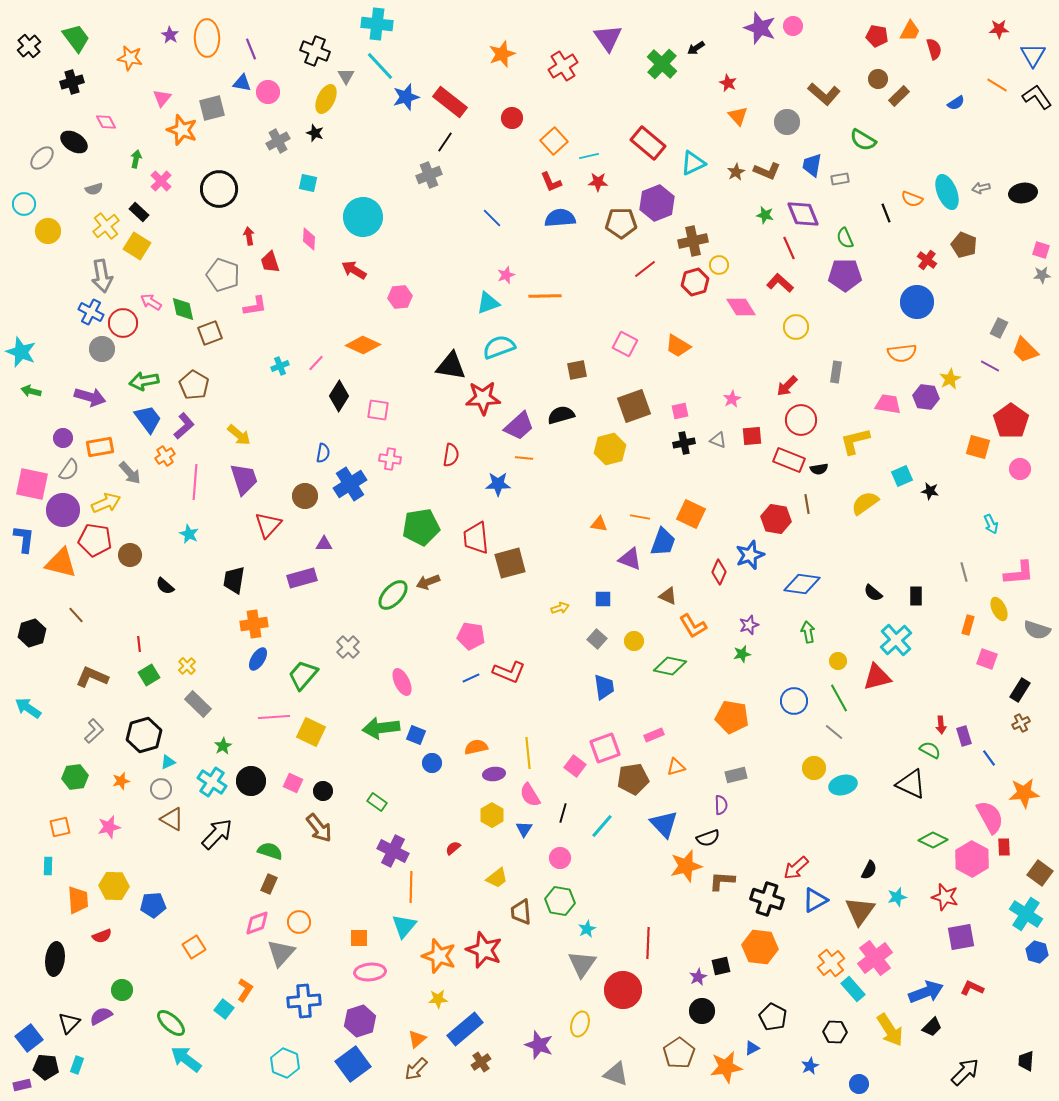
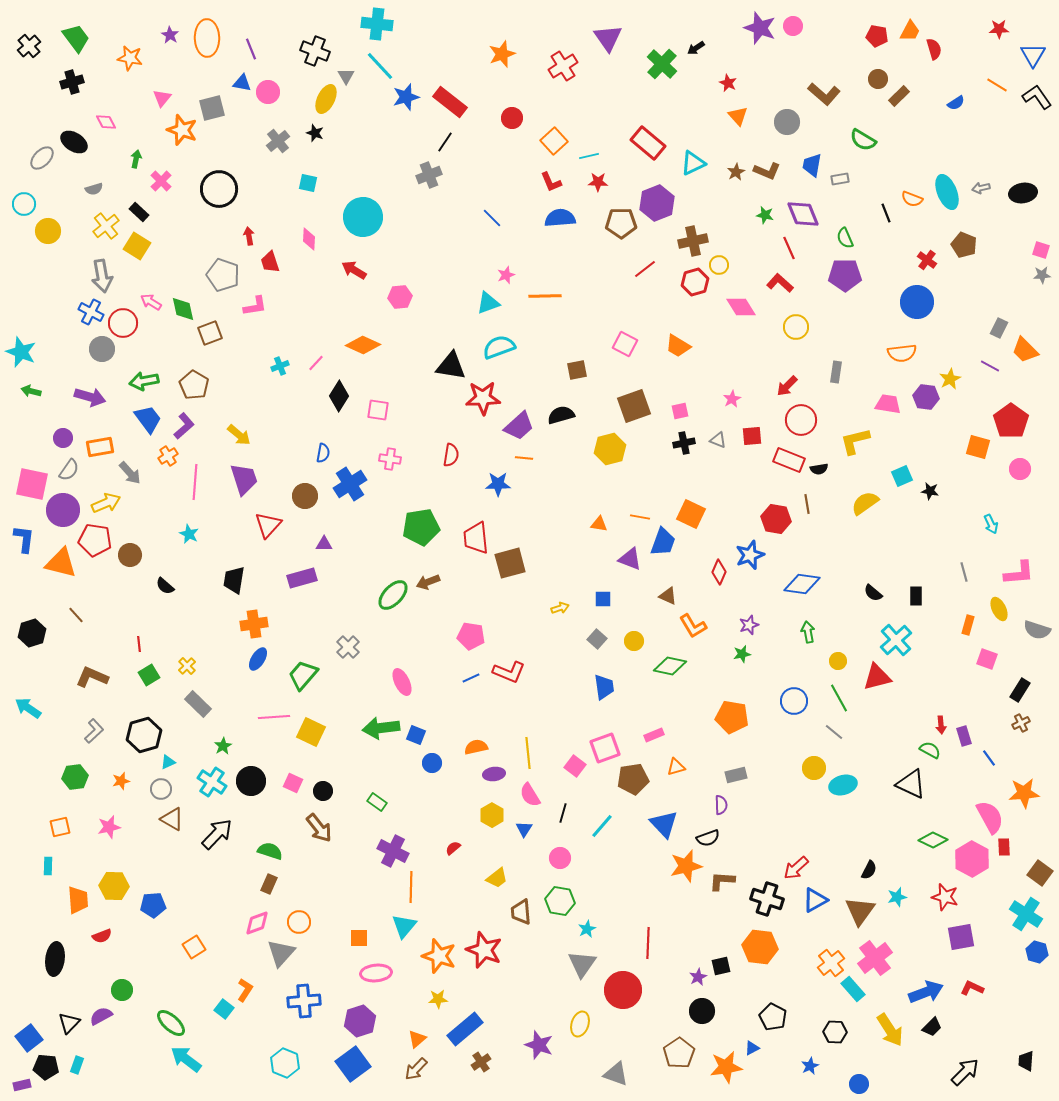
gray cross at (278, 141): rotated 10 degrees counterclockwise
orange cross at (165, 456): moved 3 px right
pink ellipse at (370, 972): moved 6 px right, 1 px down
